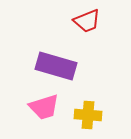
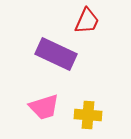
red trapezoid: rotated 44 degrees counterclockwise
purple rectangle: moved 12 px up; rotated 9 degrees clockwise
